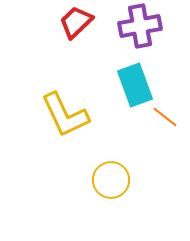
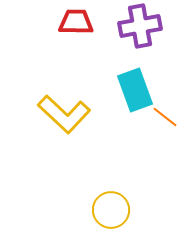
red trapezoid: rotated 45 degrees clockwise
cyan rectangle: moved 5 px down
yellow L-shape: moved 1 px left, 1 px up; rotated 22 degrees counterclockwise
yellow circle: moved 30 px down
